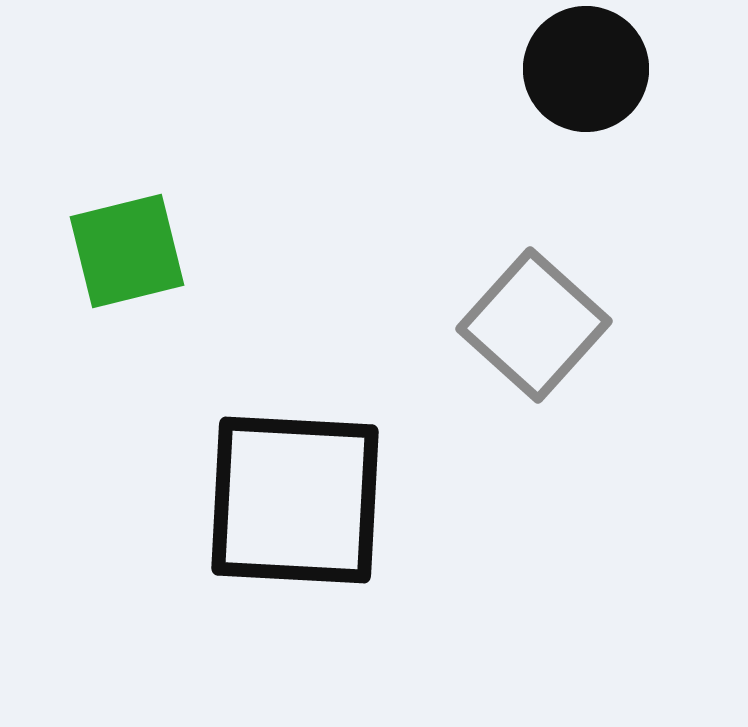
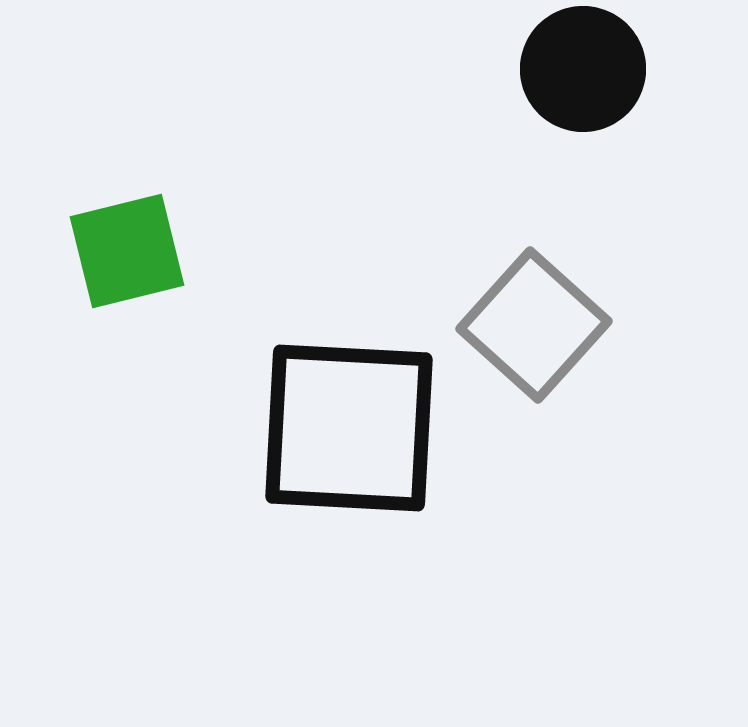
black circle: moved 3 px left
black square: moved 54 px right, 72 px up
